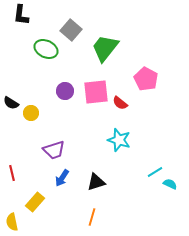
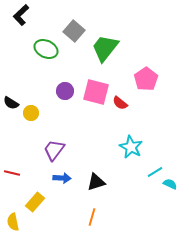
black L-shape: rotated 40 degrees clockwise
gray square: moved 3 px right, 1 px down
pink pentagon: rotated 10 degrees clockwise
pink square: rotated 20 degrees clockwise
cyan star: moved 12 px right, 7 px down; rotated 10 degrees clockwise
purple trapezoid: rotated 145 degrees clockwise
red line: rotated 63 degrees counterclockwise
blue arrow: rotated 120 degrees counterclockwise
yellow semicircle: moved 1 px right
